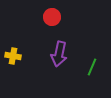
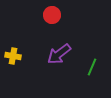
red circle: moved 2 px up
purple arrow: rotated 40 degrees clockwise
